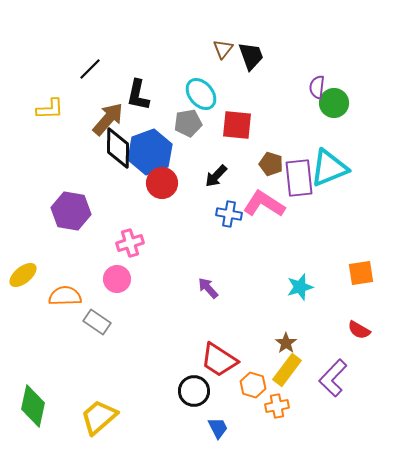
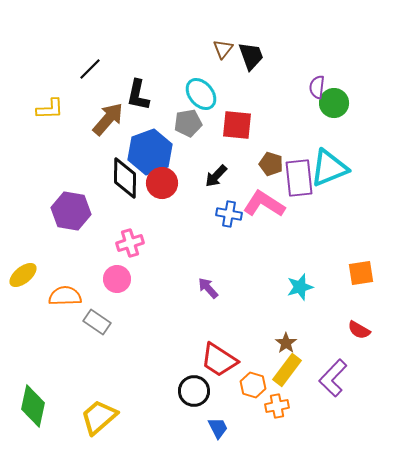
black diamond: moved 7 px right, 30 px down
